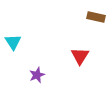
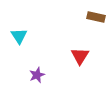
cyan triangle: moved 6 px right, 6 px up
